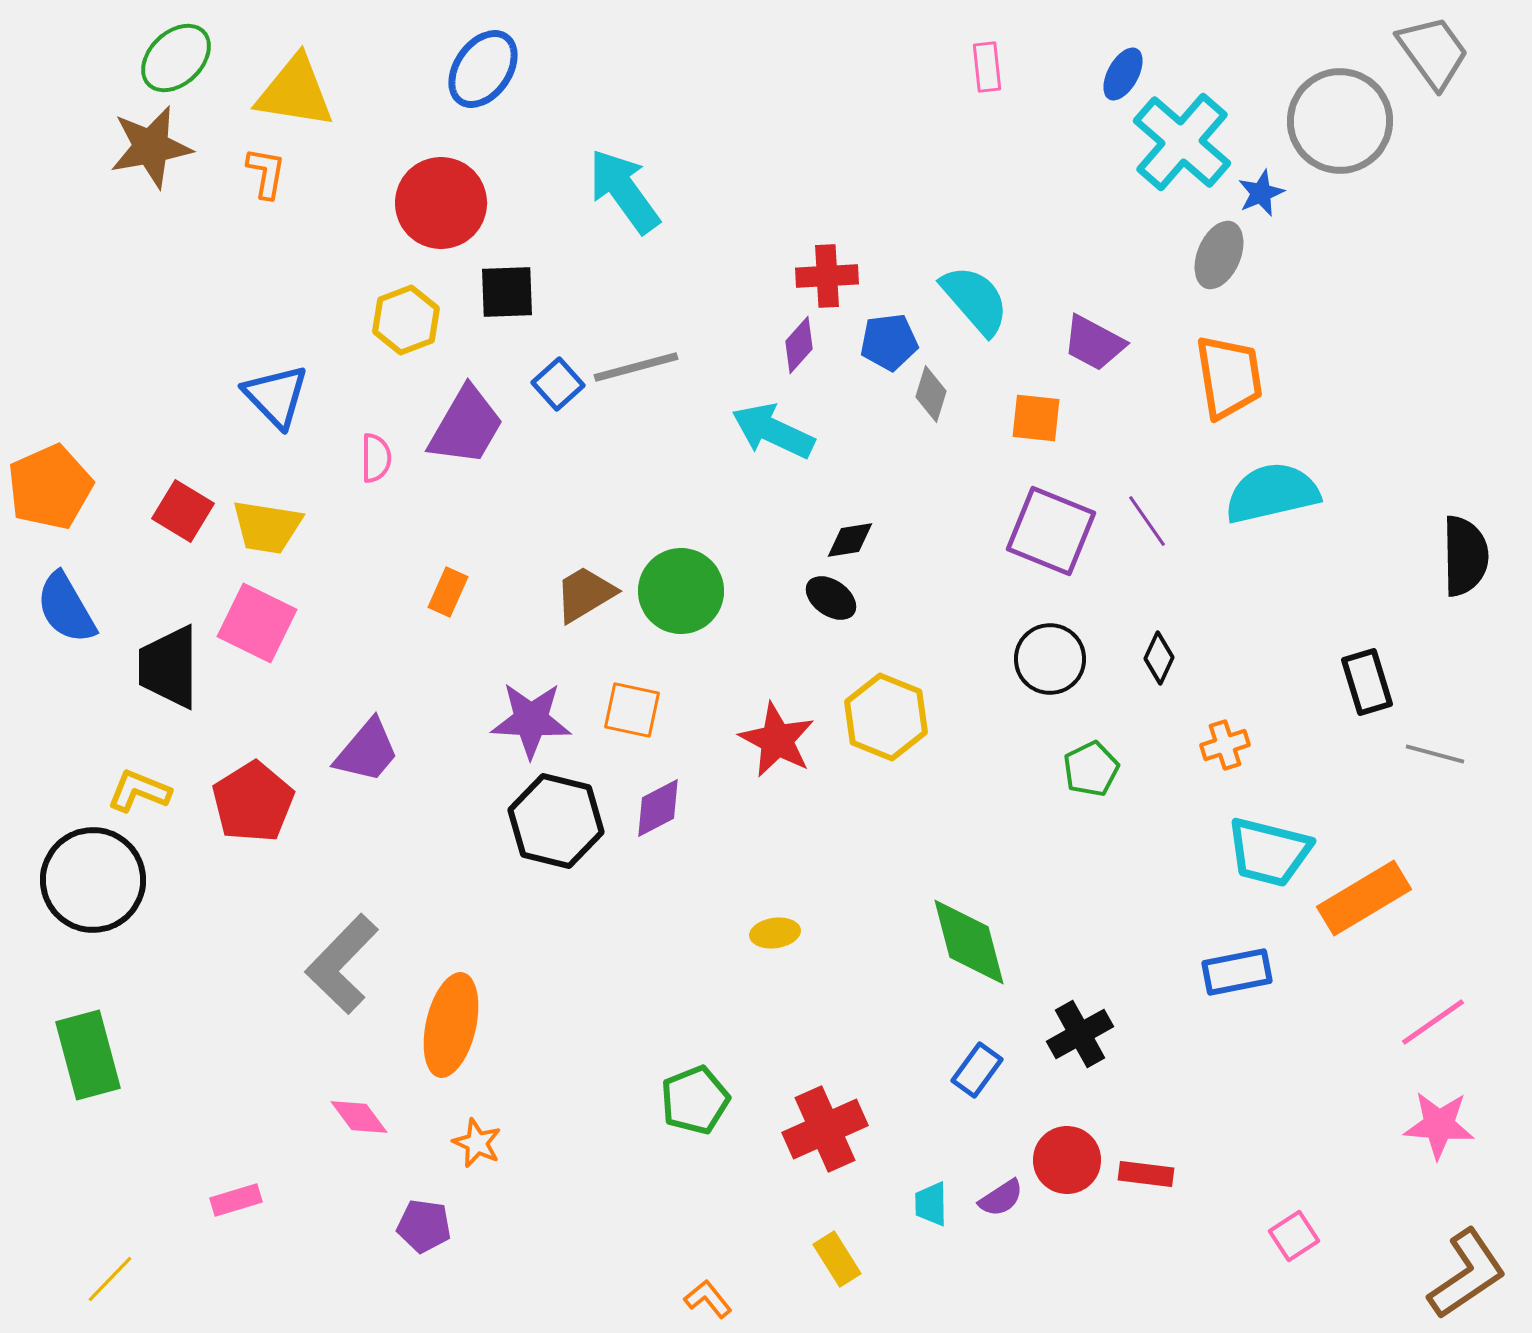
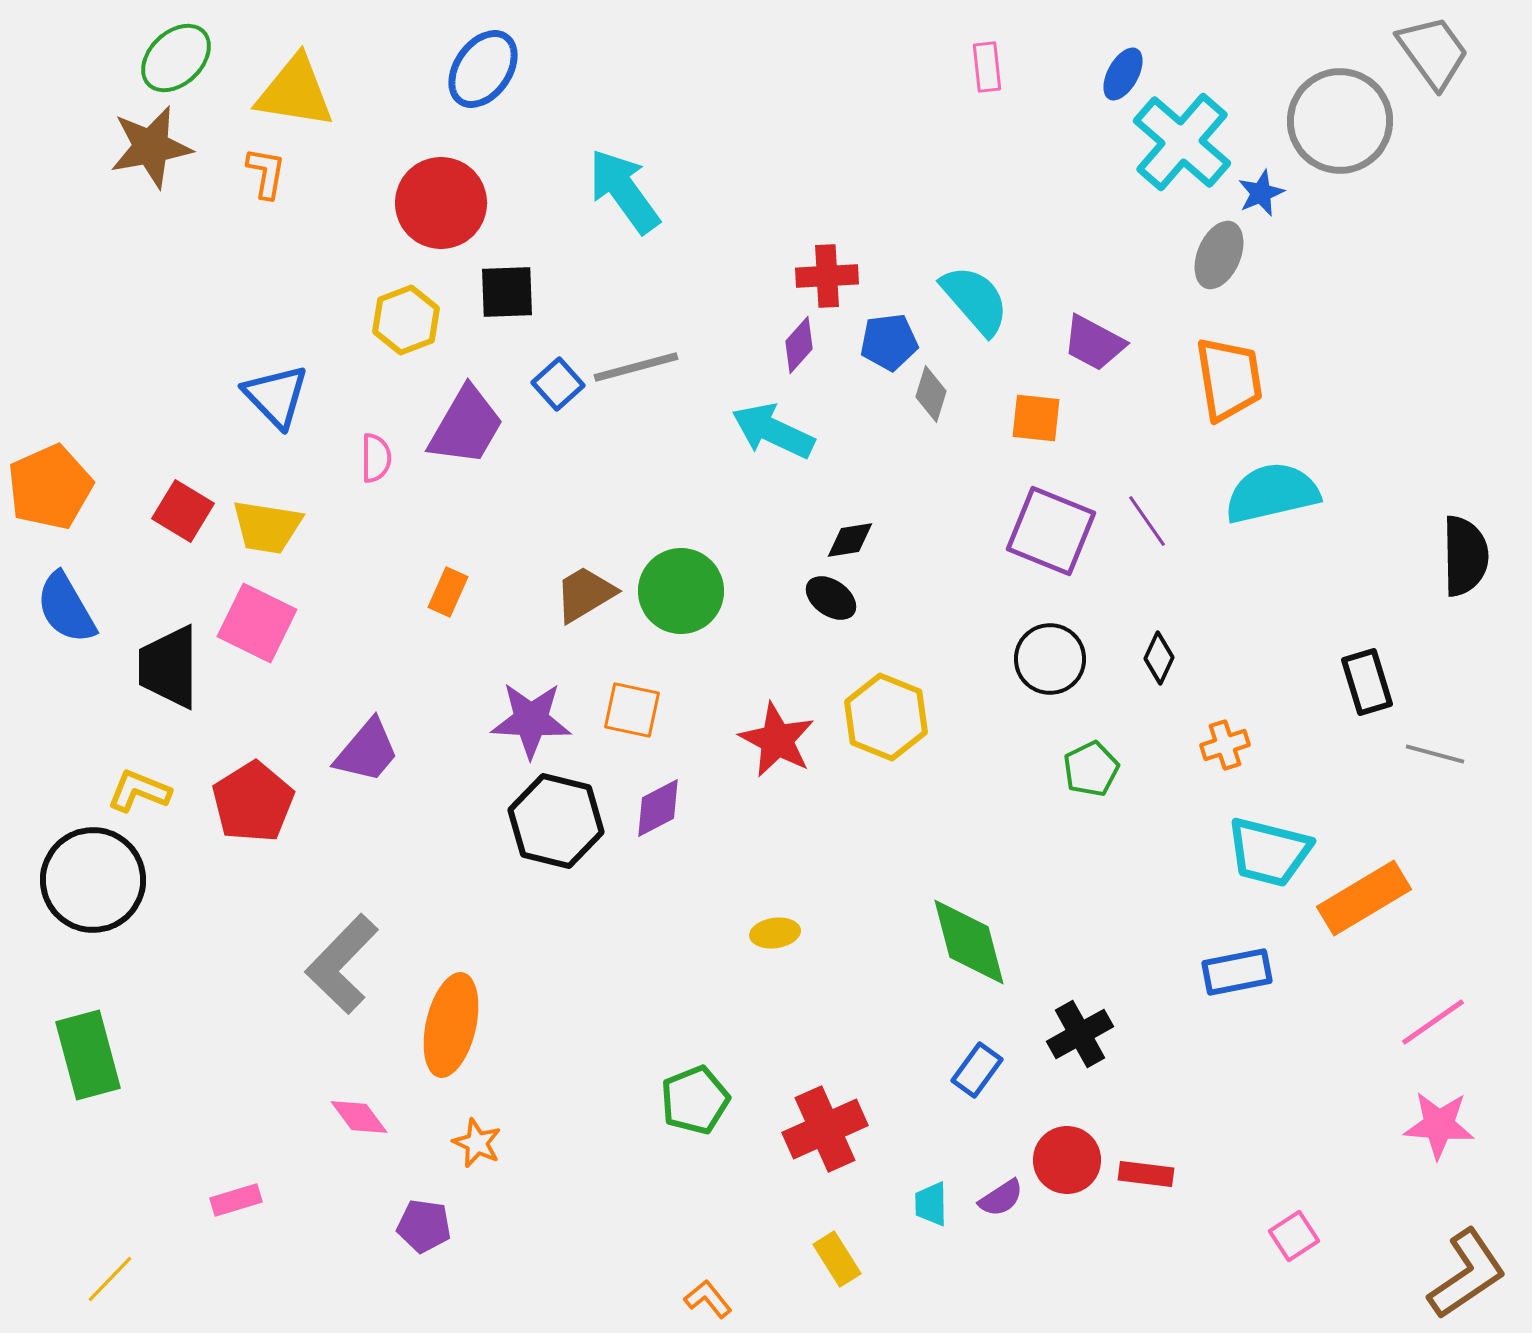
orange trapezoid at (1229, 377): moved 2 px down
